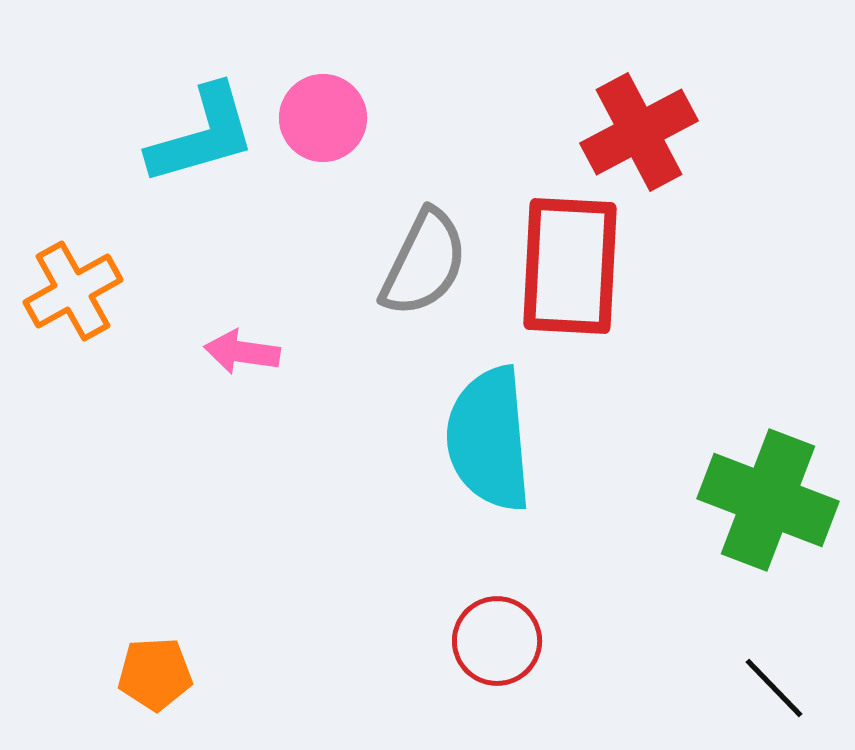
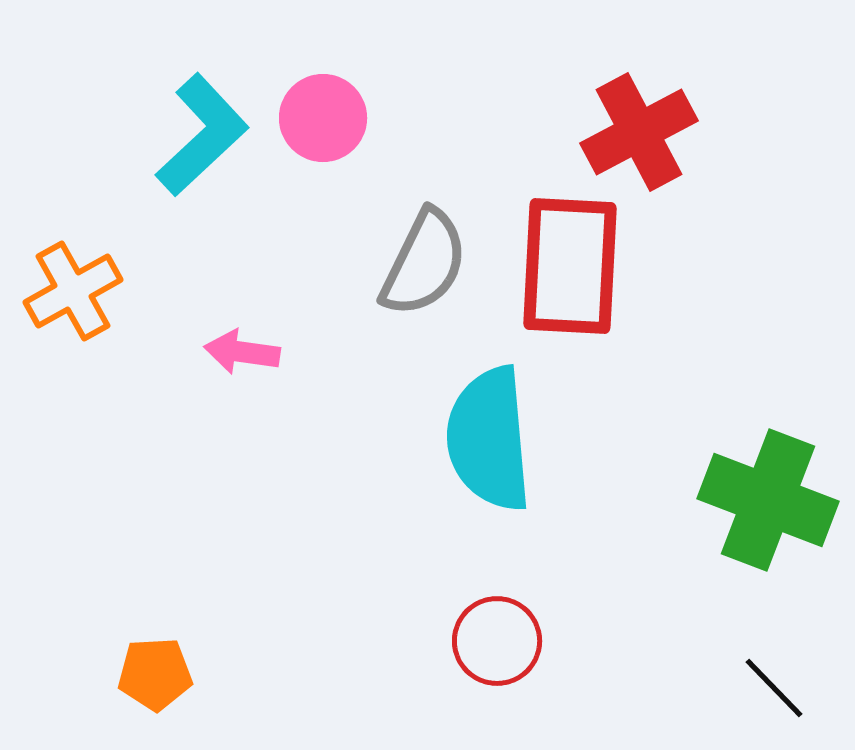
cyan L-shape: rotated 27 degrees counterclockwise
